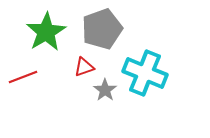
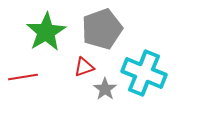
cyan cross: moved 1 px left
red line: rotated 12 degrees clockwise
gray star: moved 1 px up
